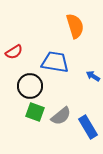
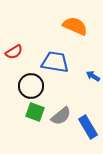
orange semicircle: rotated 50 degrees counterclockwise
black circle: moved 1 px right
